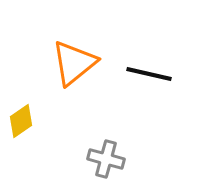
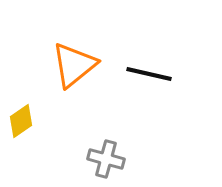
orange triangle: moved 2 px down
